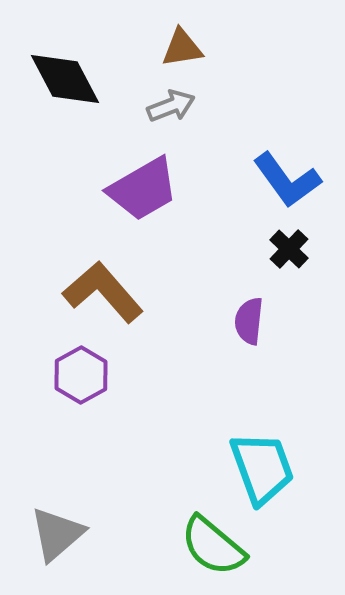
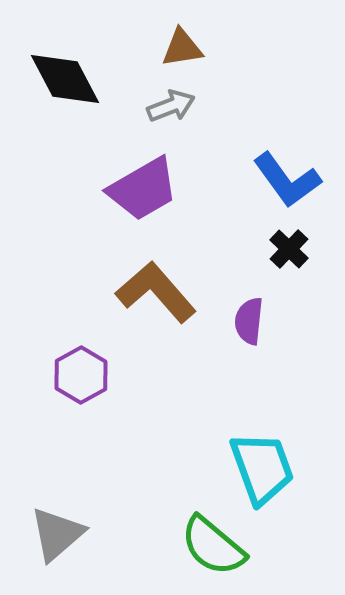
brown L-shape: moved 53 px right
